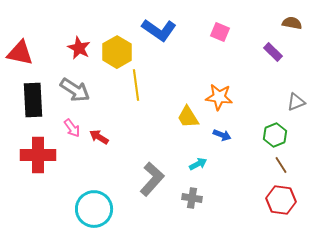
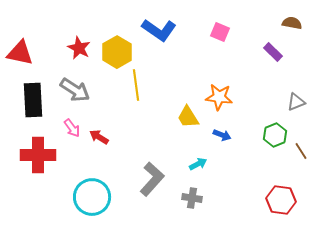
brown line: moved 20 px right, 14 px up
cyan circle: moved 2 px left, 12 px up
